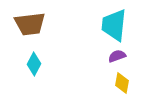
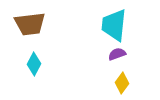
purple semicircle: moved 2 px up
yellow diamond: rotated 25 degrees clockwise
